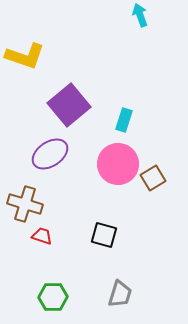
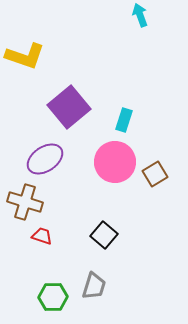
purple square: moved 2 px down
purple ellipse: moved 5 px left, 5 px down
pink circle: moved 3 px left, 2 px up
brown square: moved 2 px right, 4 px up
brown cross: moved 2 px up
black square: rotated 24 degrees clockwise
gray trapezoid: moved 26 px left, 8 px up
